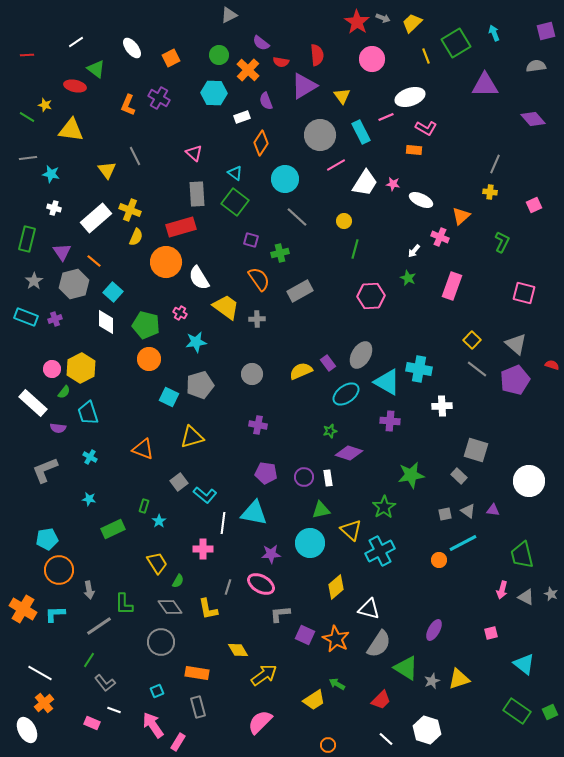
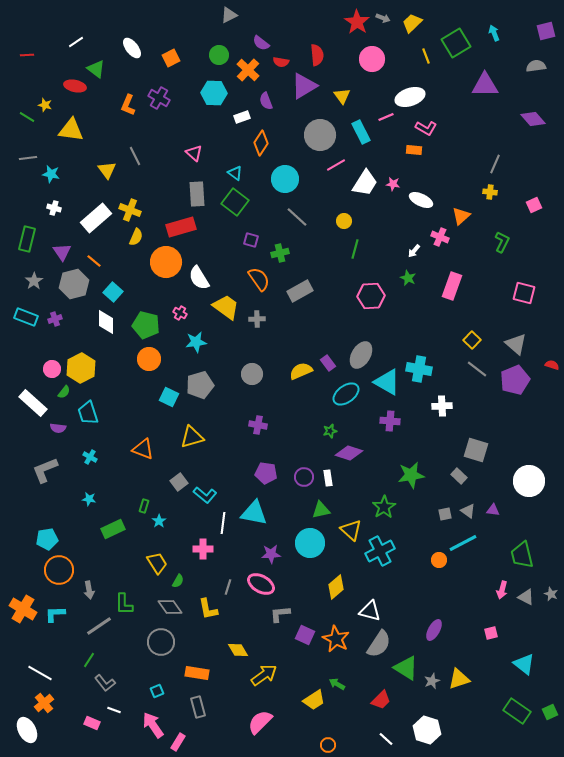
white triangle at (369, 609): moved 1 px right, 2 px down
